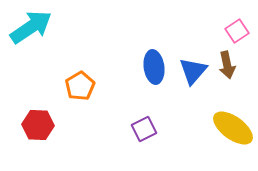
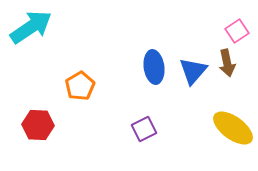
brown arrow: moved 2 px up
